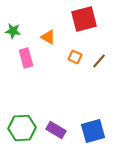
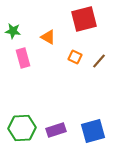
pink rectangle: moved 3 px left
purple rectangle: rotated 48 degrees counterclockwise
